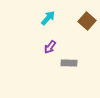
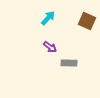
brown square: rotated 18 degrees counterclockwise
purple arrow: rotated 88 degrees counterclockwise
